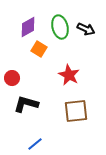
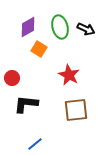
black L-shape: rotated 10 degrees counterclockwise
brown square: moved 1 px up
